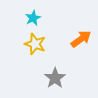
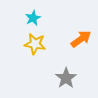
yellow star: rotated 10 degrees counterclockwise
gray star: moved 11 px right
